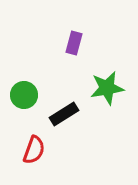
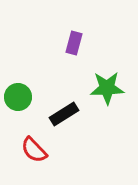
green star: rotated 8 degrees clockwise
green circle: moved 6 px left, 2 px down
red semicircle: rotated 116 degrees clockwise
